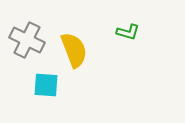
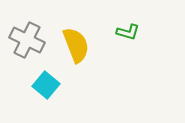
yellow semicircle: moved 2 px right, 5 px up
cyan square: rotated 36 degrees clockwise
